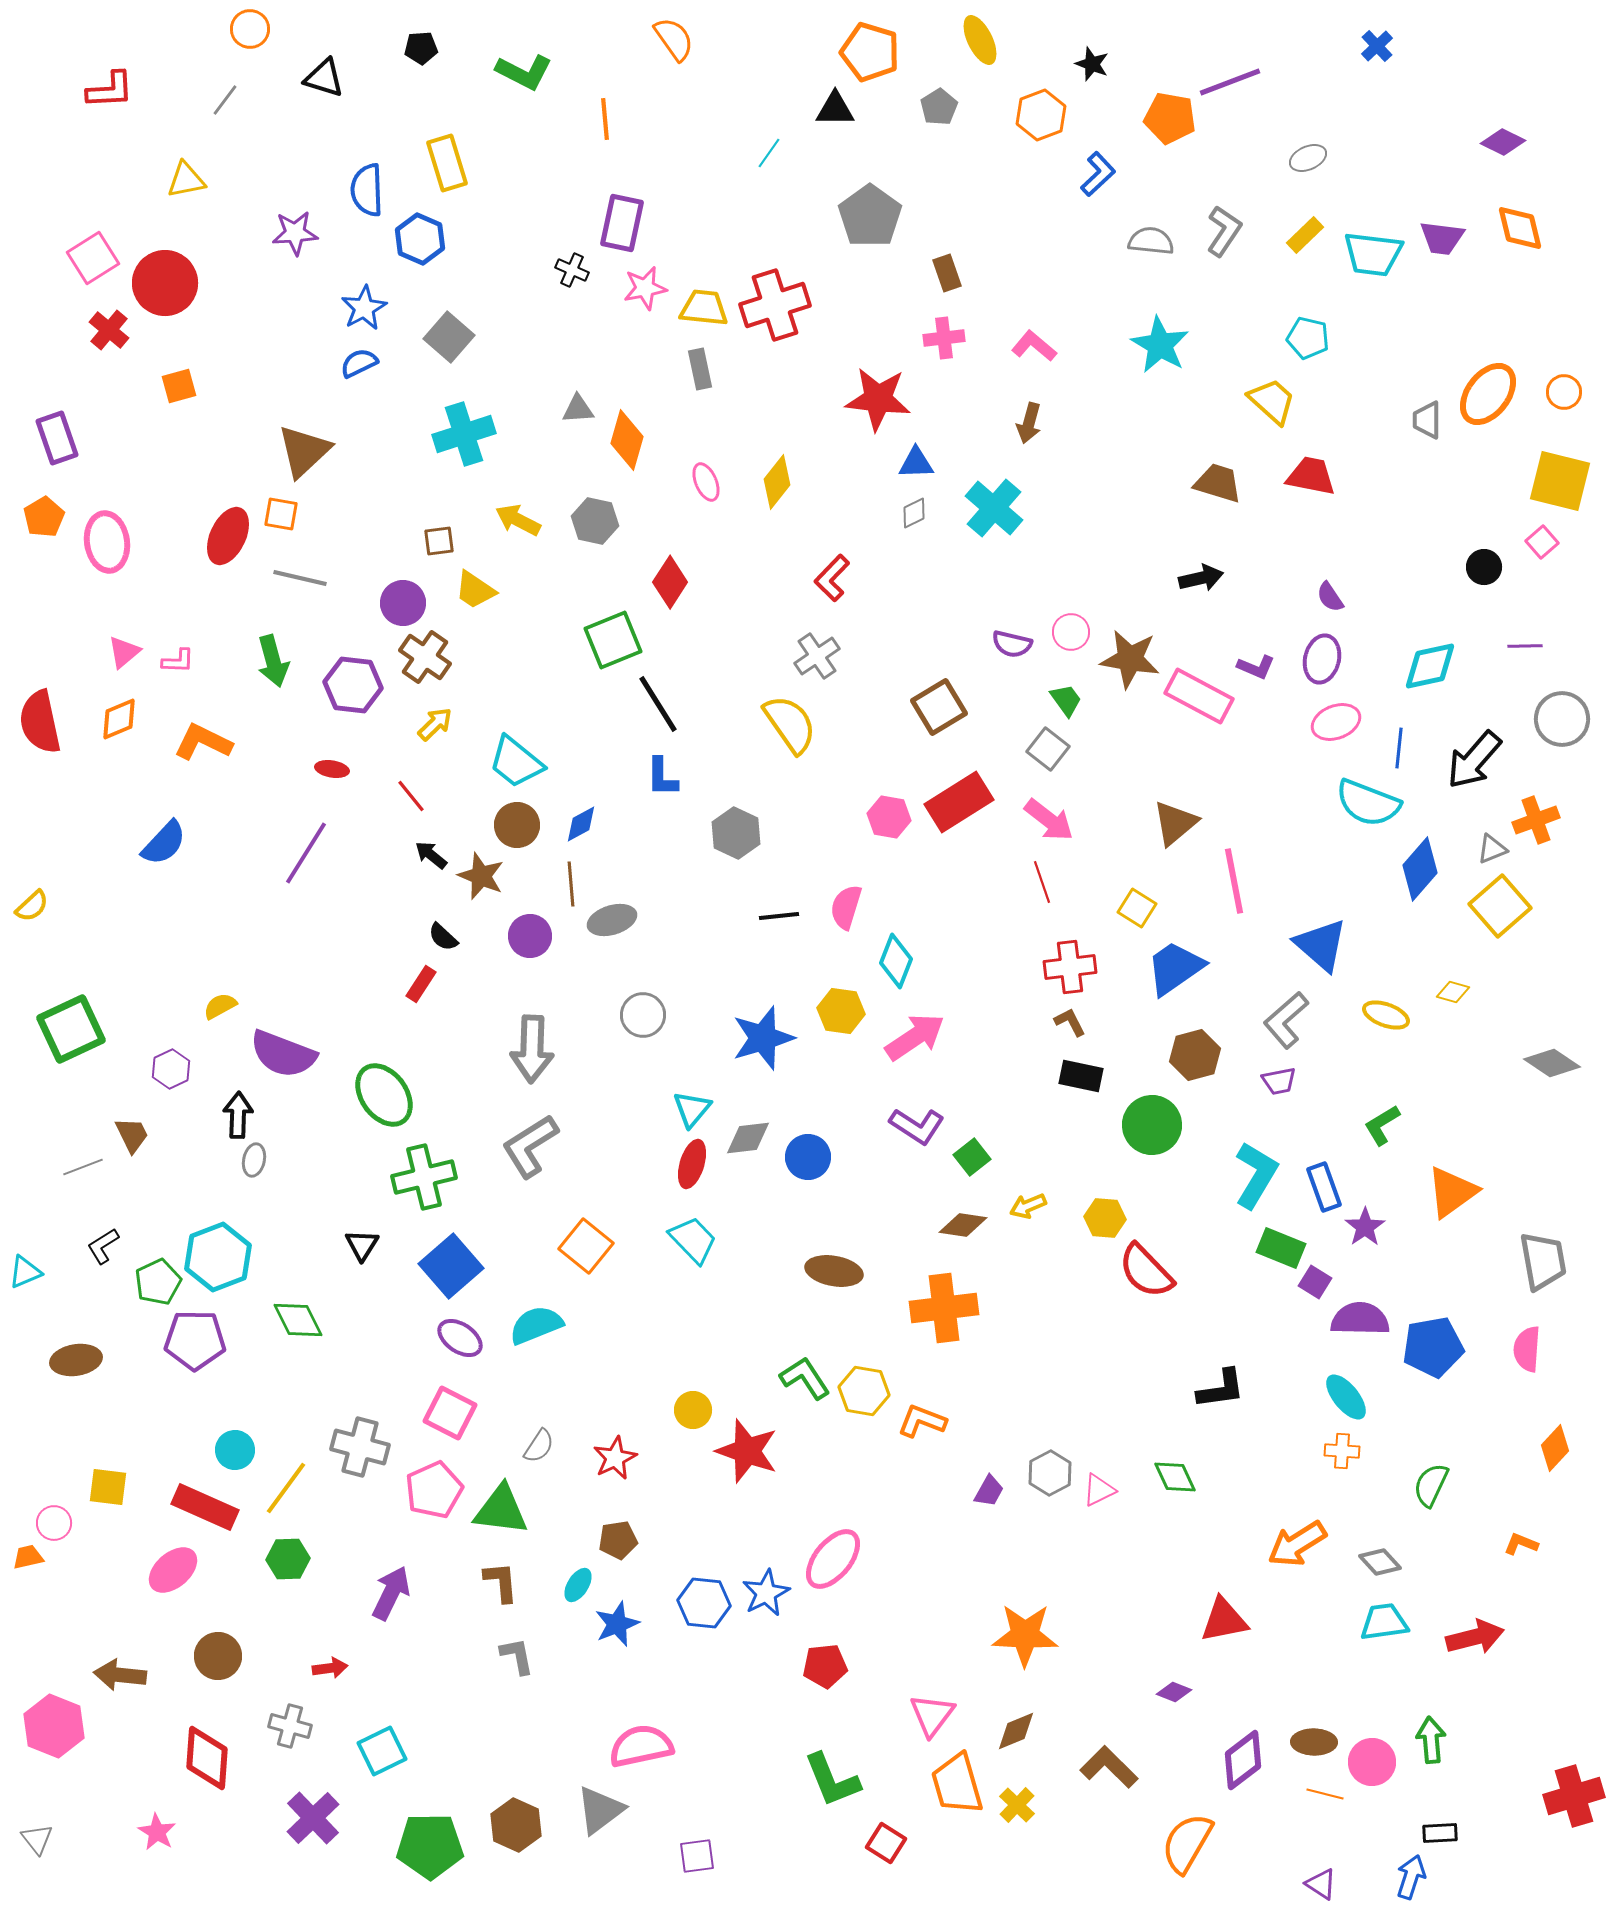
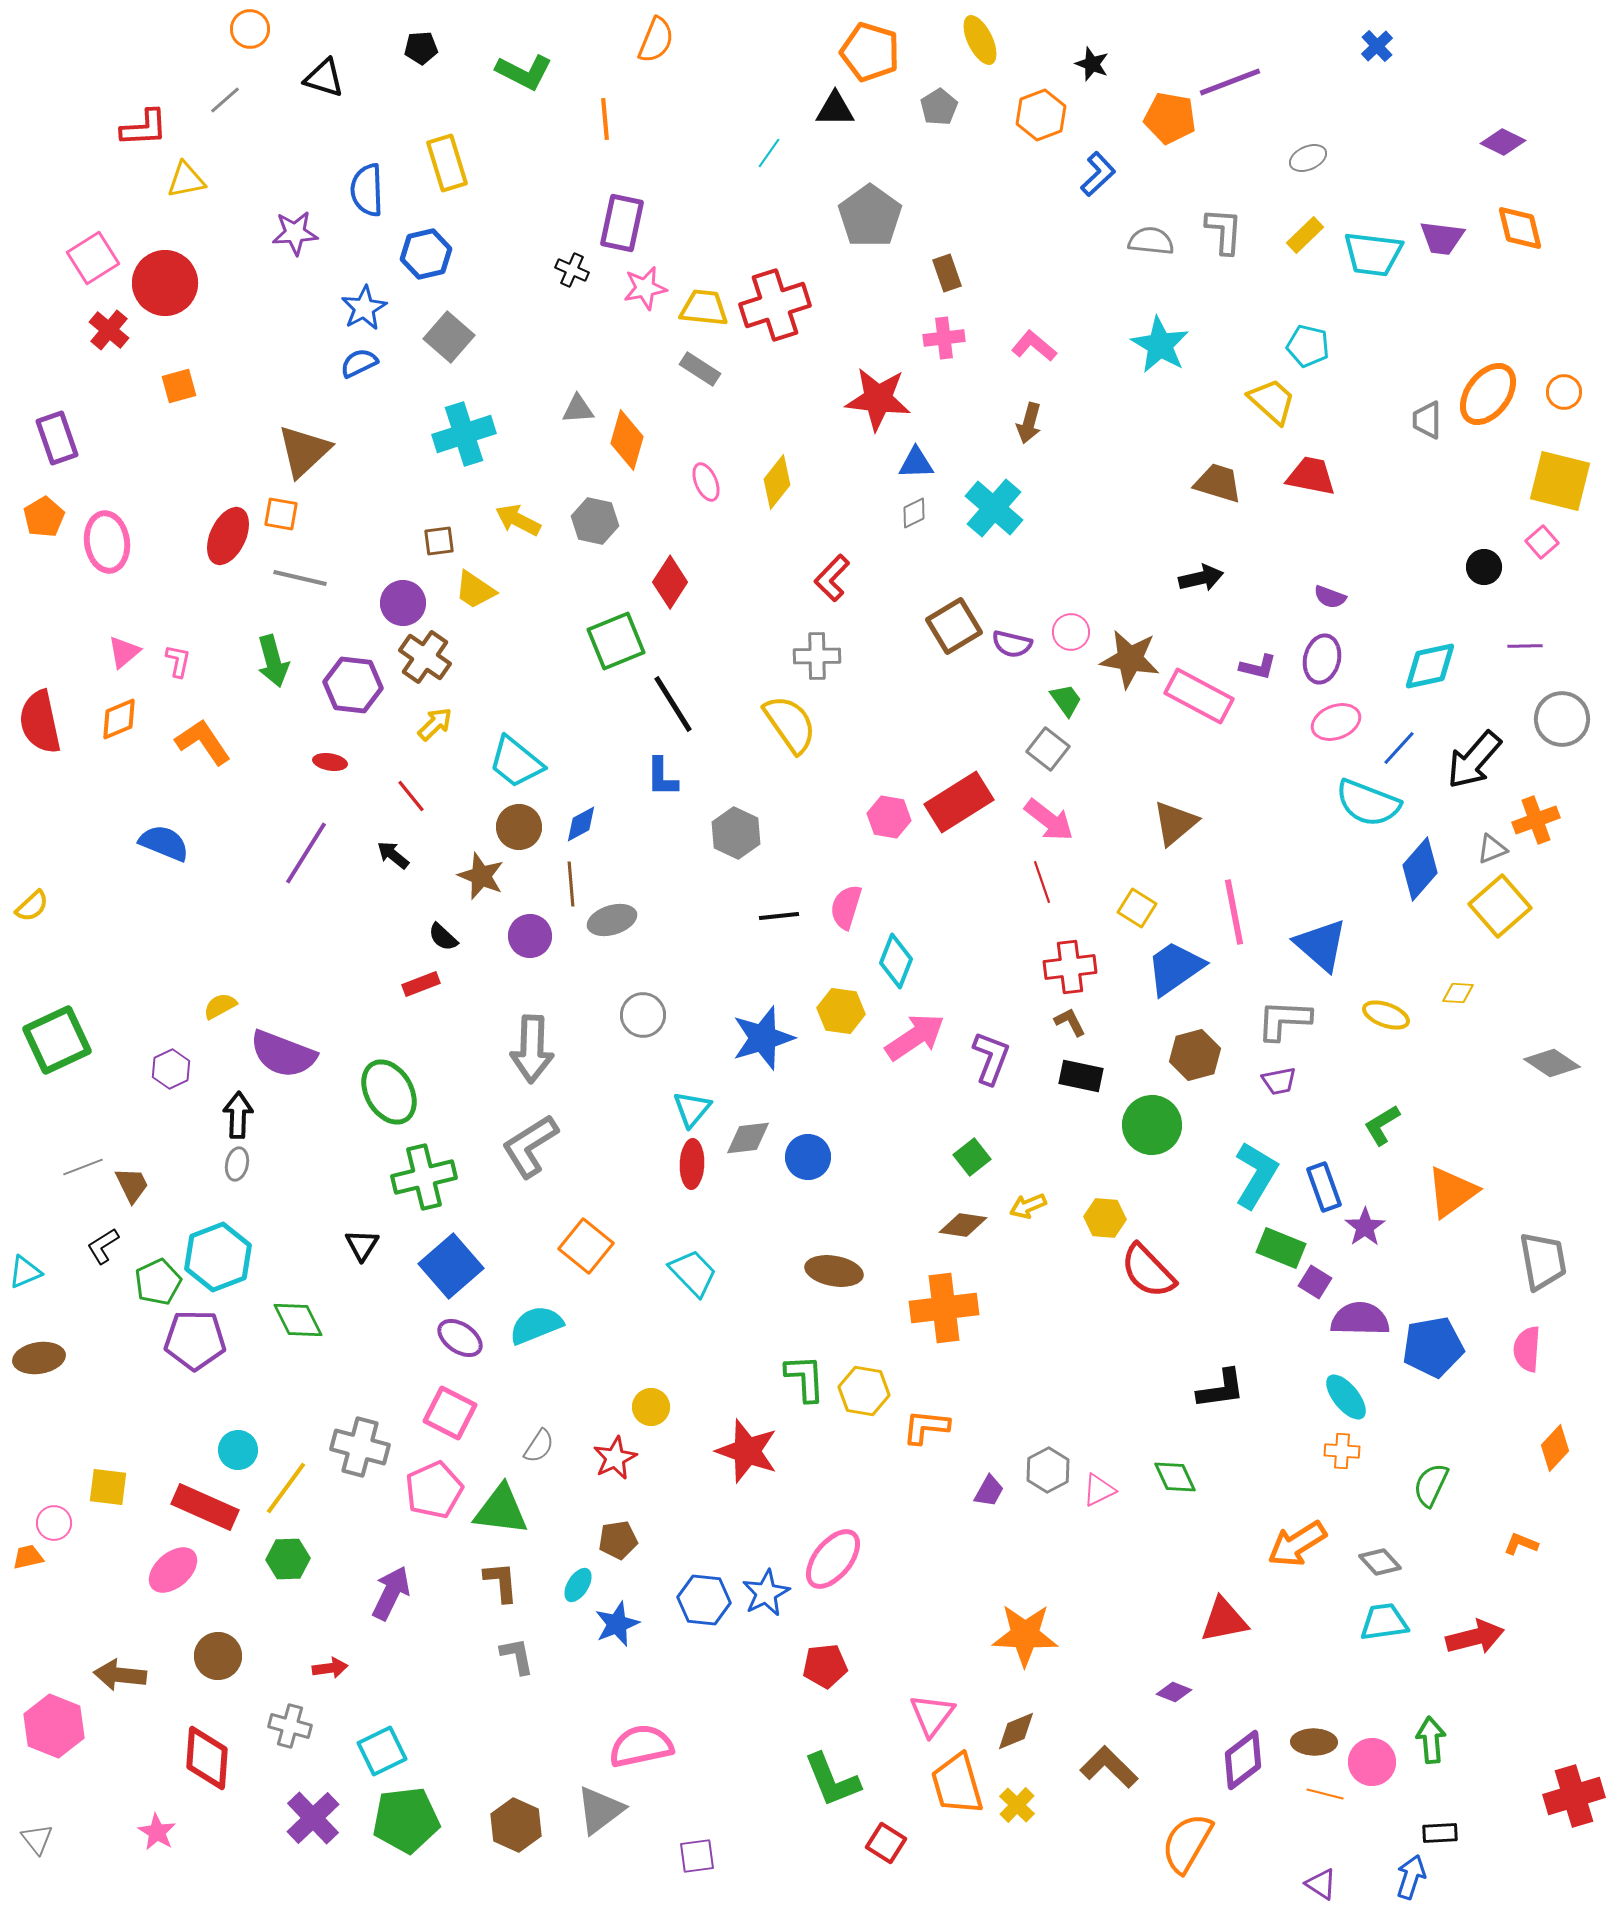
orange semicircle at (674, 39): moved 18 px left, 1 px down; rotated 57 degrees clockwise
red L-shape at (110, 90): moved 34 px right, 38 px down
gray line at (225, 100): rotated 12 degrees clockwise
gray L-shape at (1224, 231): rotated 30 degrees counterclockwise
blue hexagon at (420, 239): moved 6 px right, 15 px down; rotated 24 degrees clockwise
cyan pentagon at (1308, 338): moved 8 px down
gray rectangle at (700, 369): rotated 45 degrees counterclockwise
purple semicircle at (1330, 597): rotated 36 degrees counterclockwise
green square at (613, 640): moved 3 px right, 1 px down
gray cross at (817, 656): rotated 33 degrees clockwise
pink L-shape at (178, 661): rotated 80 degrees counterclockwise
purple L-shape at (1256, 667): moved 2 px right; rotated 9 degrees counterclockwise
black line at (658, 704): moved 15 px right
brown square at (939, 707): moved 15 px right, 81 px up
orange L-shape at (203, 742): rotated 30 degrees clockwise
blue line at (1399, 748): rotated 36 degrees clockwise
red ellipse at (332, 769): moved 2 px left, 7 px up
brown circle at (517, 825): moved 2 px right, 2 px down
blue semicircle at (164, 843): rotated 111 degrees counterclockwise
black arrow at (431, 855): moved 38 px left
pink line at (1234, 881): moved 31 px down
red rectangle at (421, 984): rotated 36 degrees clockwise
yellow diamond at (1453, 992): moved 5 px right, 1 px down; rotated 12 degrees counterclockwise
gray L-shape at (1286, 1020): moved 2 px left; rotated 44 degrees clockwise
green square at (71, 1029): moved 14 px left, 11 px down
green ellipse at (384, 1095): moved 5 px right, 3 px up; rotated 6 degrees clockwise
purple L-shape at (917, 1126): moved 74 px right, 68 px up; rotated 102 degrees counterclockwise
brown trapezoid at (132, 1135): moved 50 px down
gray ellipse at (254, 1160): moved 17 px left, 4 px down
red ellipse at (692, 1164): rotated 15 degrees counterclockwise
cyan trapezoid at (693, 1240): moved 33 px down
red semicircle at (1146, 1271): moved 2 px right
brown ellipse at (76, 1360): moved 37 px left, 2 px up
green L-shape at (805, 1378): rotated 30 degrees clockwise
yellow circle at (693, 1410): moved 42 px left, 3 px up
orange L-shape at (922, 1421): moved 4 px right, 6 px down; rotated 15 degrees counterclockwise
cyan circle at (235, 1450): moved 3 px right
gray hexagon at (1050, 1473): moved 2 px left, 3 px up
blue hexagon at (704, 1603): moved 3 px up
green pentagon at (430, 1846): moved 24 px left, 26 px up; rotated 6 degrees counterclockwise
